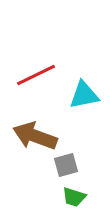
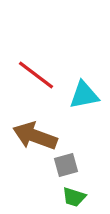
red line: rotated 63 degrees clockwise
